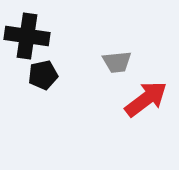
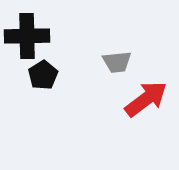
black cross: rotated 9 degrees counterclockwise
black pentagon: rotated 20 degrees counterclockwise
